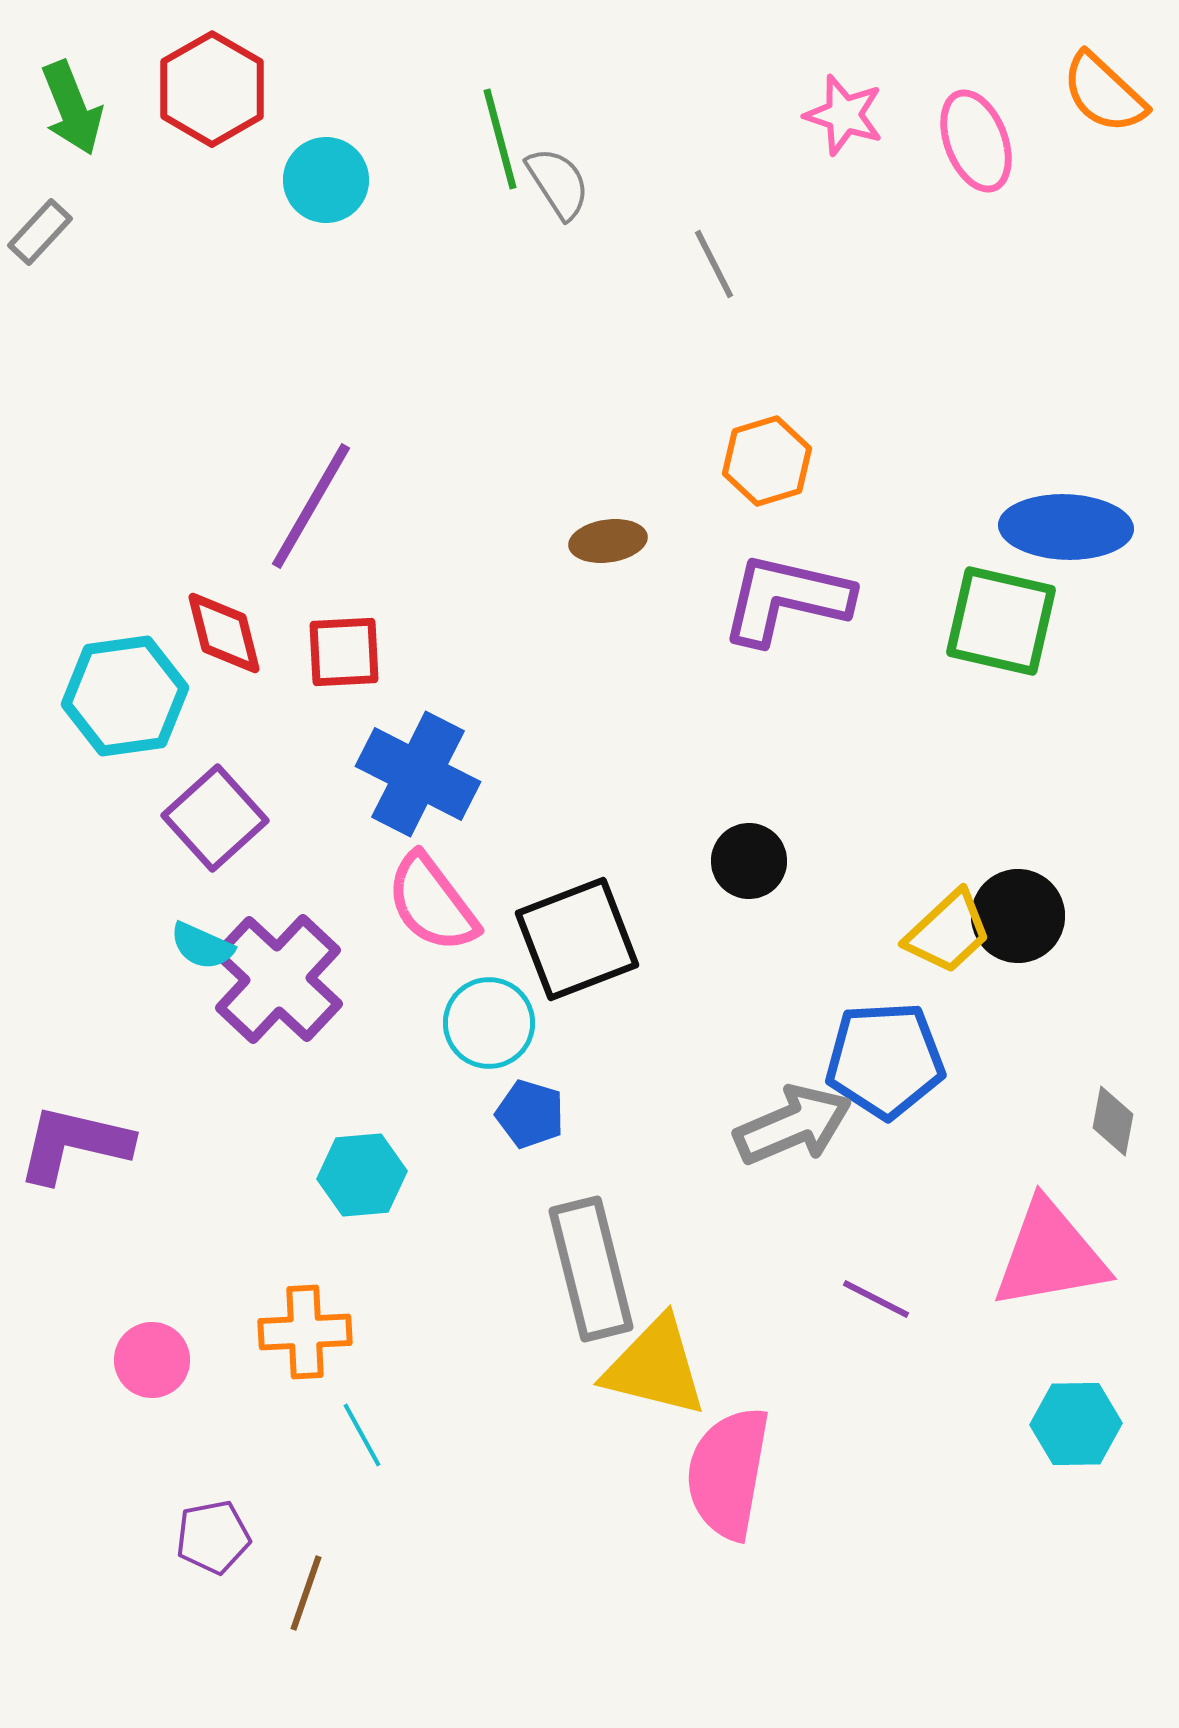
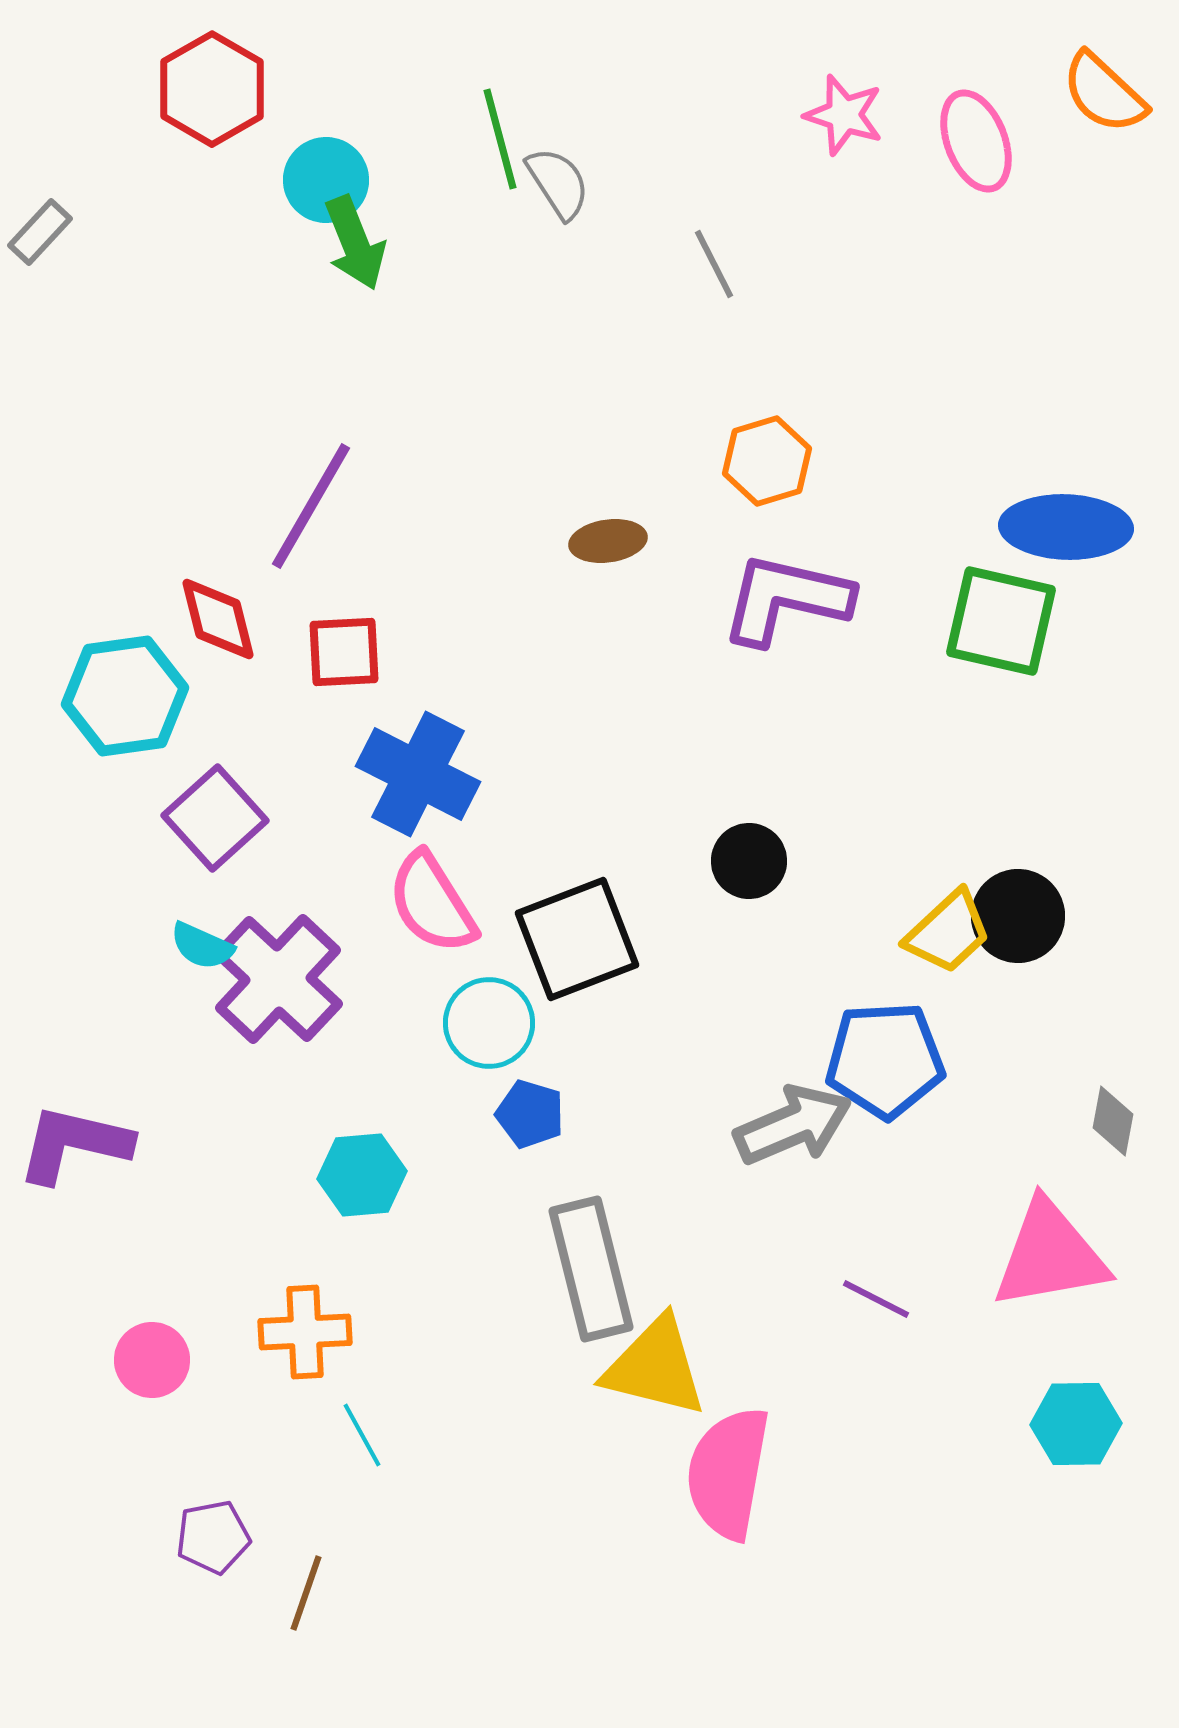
green arrow at (72, 108): moved 283 px right, 135 px down
red diamond at (224, 633): moved 6 px left, 14 px up
pink semicircle at (432, 903): rotated 5 degrees clockwise
